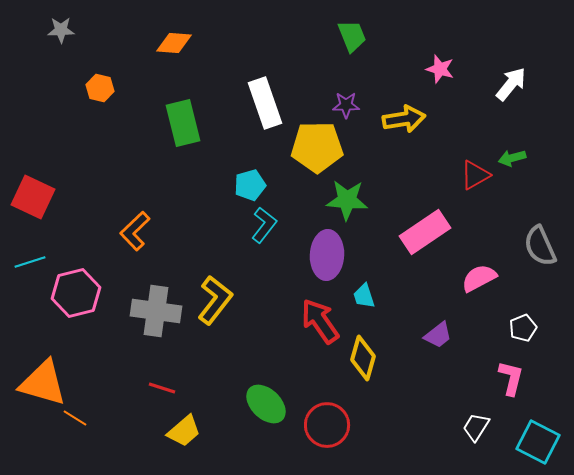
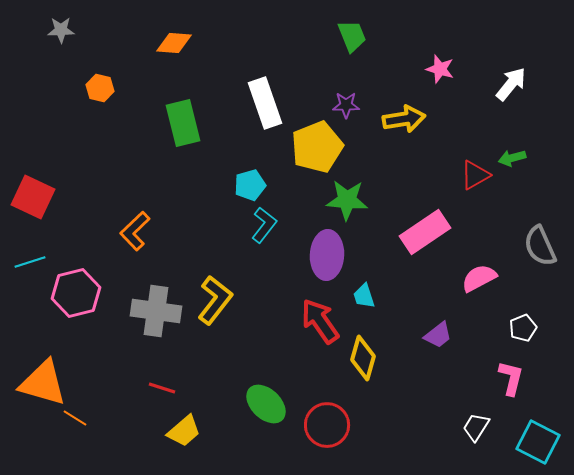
yellow pentagon: rotated 21 degrees counterclockwise
